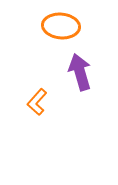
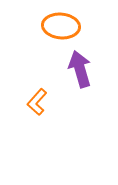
purple arrow: moved 3 px up
